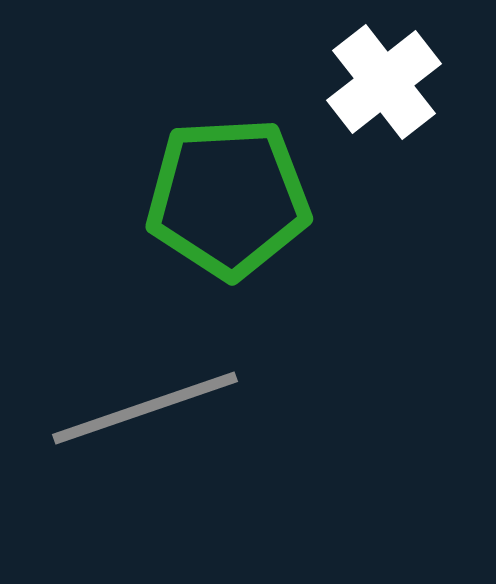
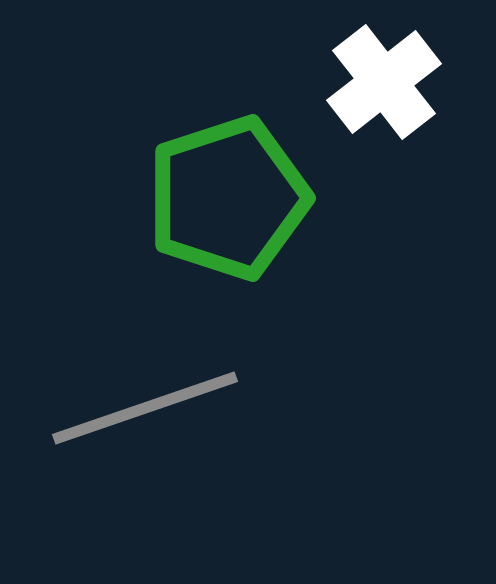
green pentagon: rotated 15 degrees counterclockwise
